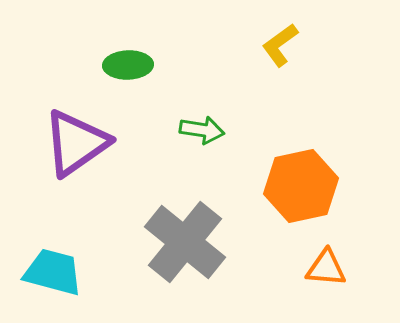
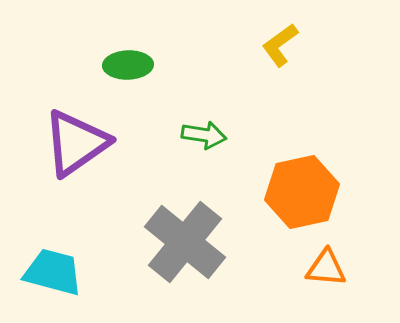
green arrow: moved 2 px right, 5 px down
orange hexagon: moved 1 px right, 6 px down
